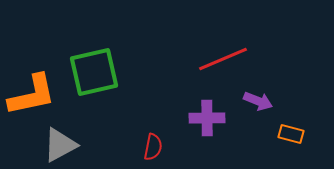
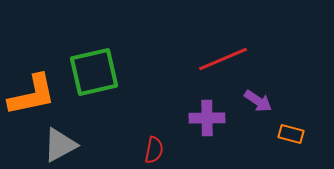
purple arrow: rotated 12 degrees clockwise
red semicircle: moved 1 px right, 3 px down
